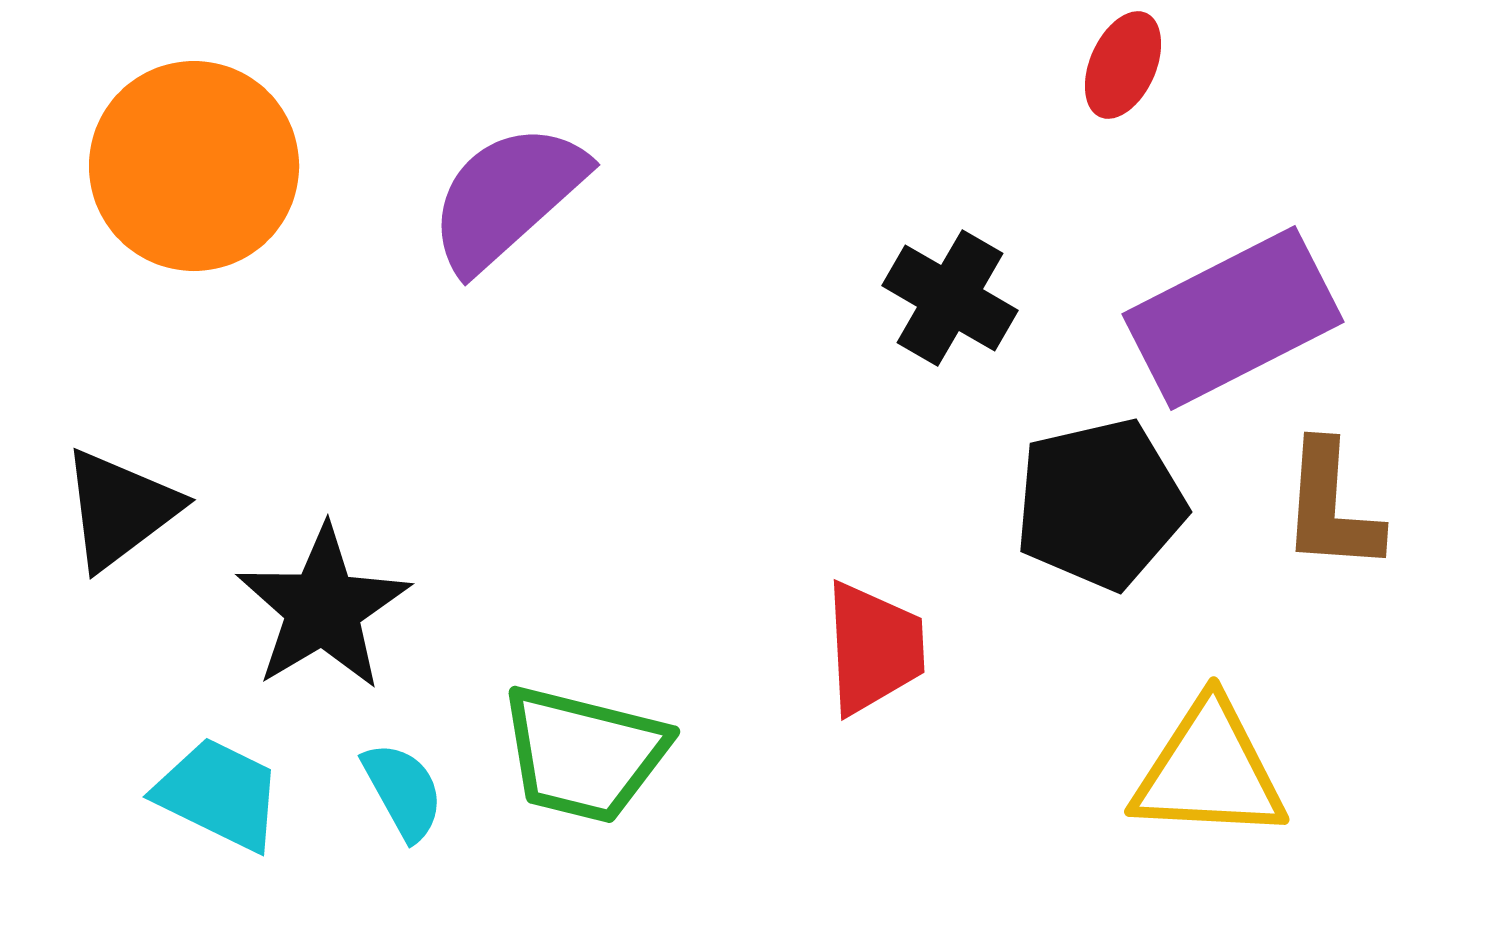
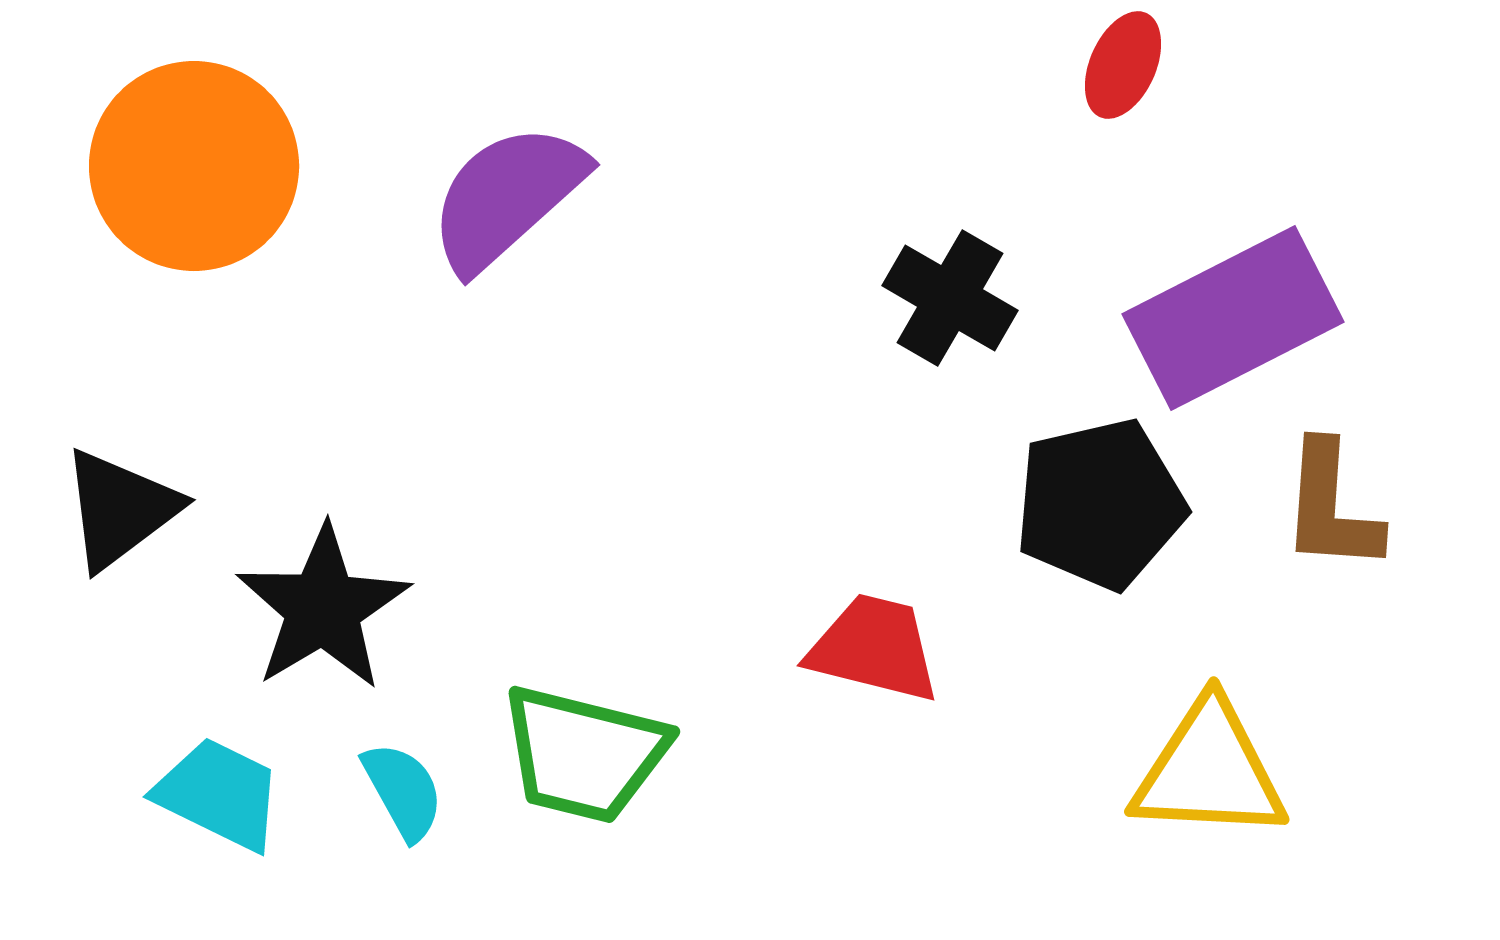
red trapezoid: rotated 73 degrees counterclockwise
